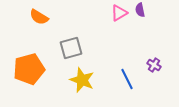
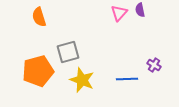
pink triangle: rotated 18 degrees counterclockwise
orange semicircle: rotated 42 degrees clockwise
gray square: moved 3 px left, 4 px down
orange pentagon: moved 9 px right, 2 px down
blue line: rotated 65 degrees counterclockwise
